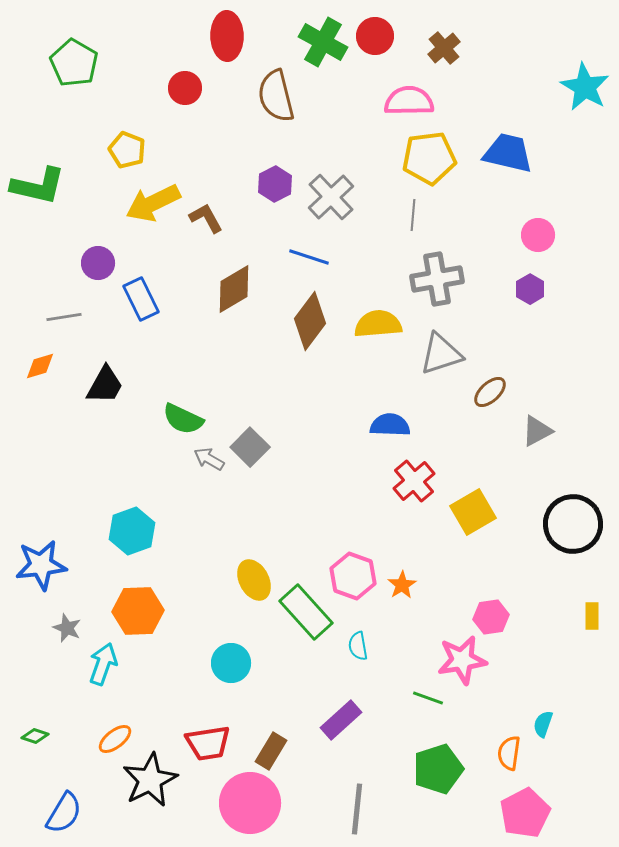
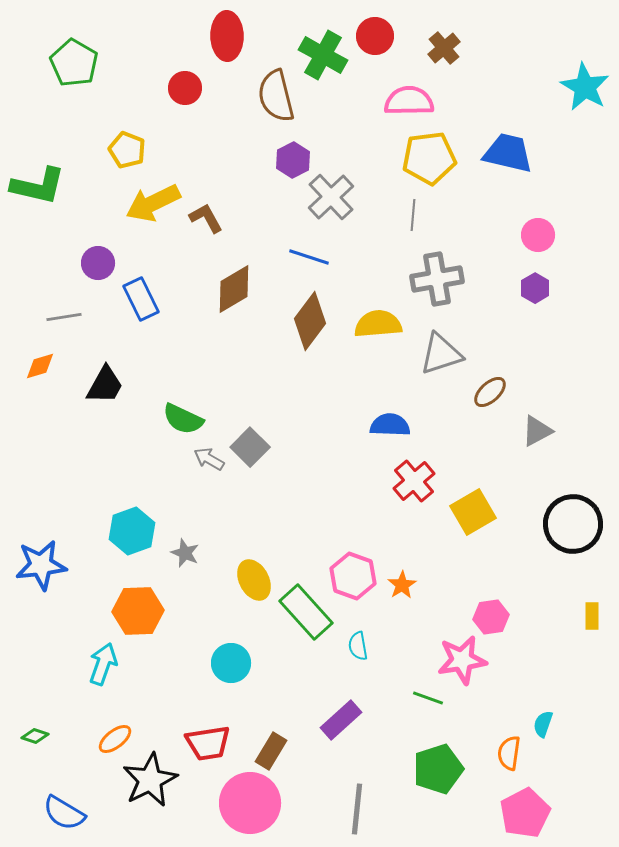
green cross at (323, 42): moved 13 px down
purple hexagon at (275, 184): moved 18 px right, 24 px up
purple hexagon at (530, 289): moved 5 px right, 1 px up
gray star at (67, 628): moved 118 px right, 75 px up
blue semicircle at (64, 813): rotated 90 degrees clockwise
